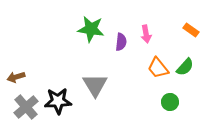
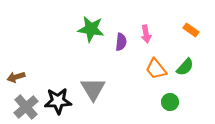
orange trapezoid: moved 2 px left, 1 px down
gray triangle: moved 2 px left, 4 px down
